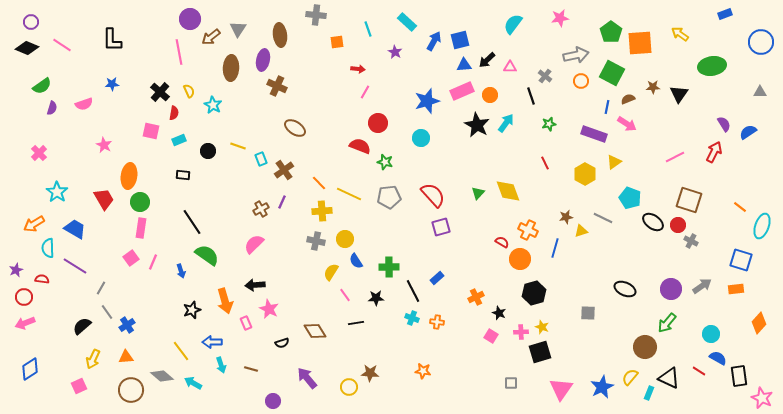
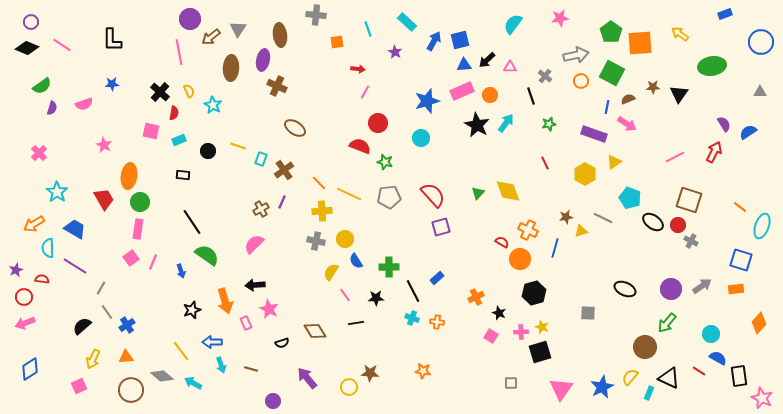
cyan rectangle at (261, 159): rotated 40 degrees clockwise
pink rectangle at (141, 228): moved 3 px left, 1 px down
